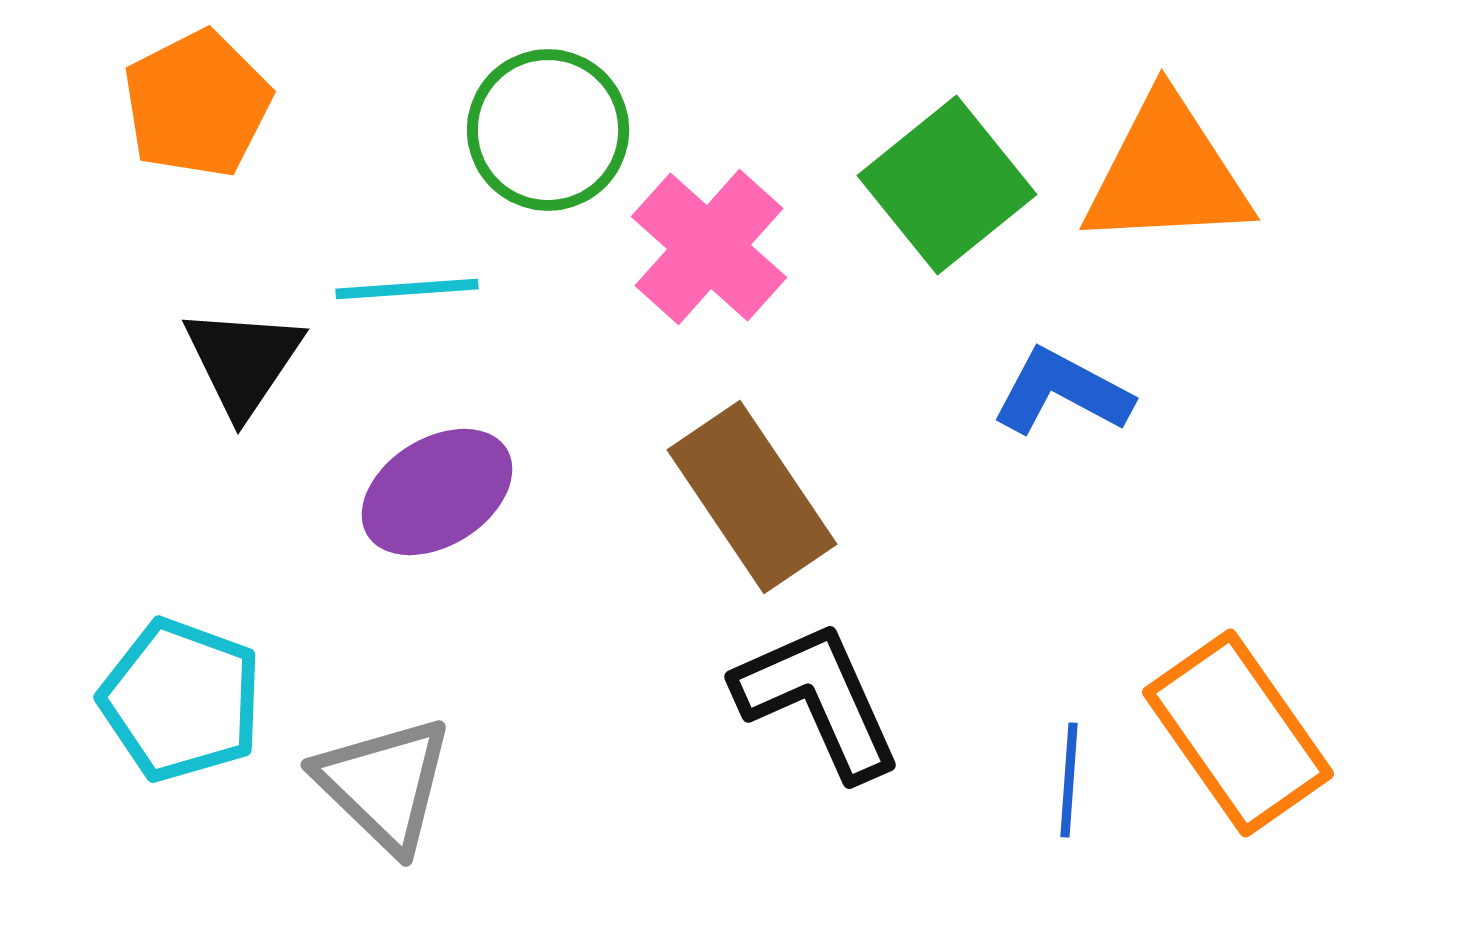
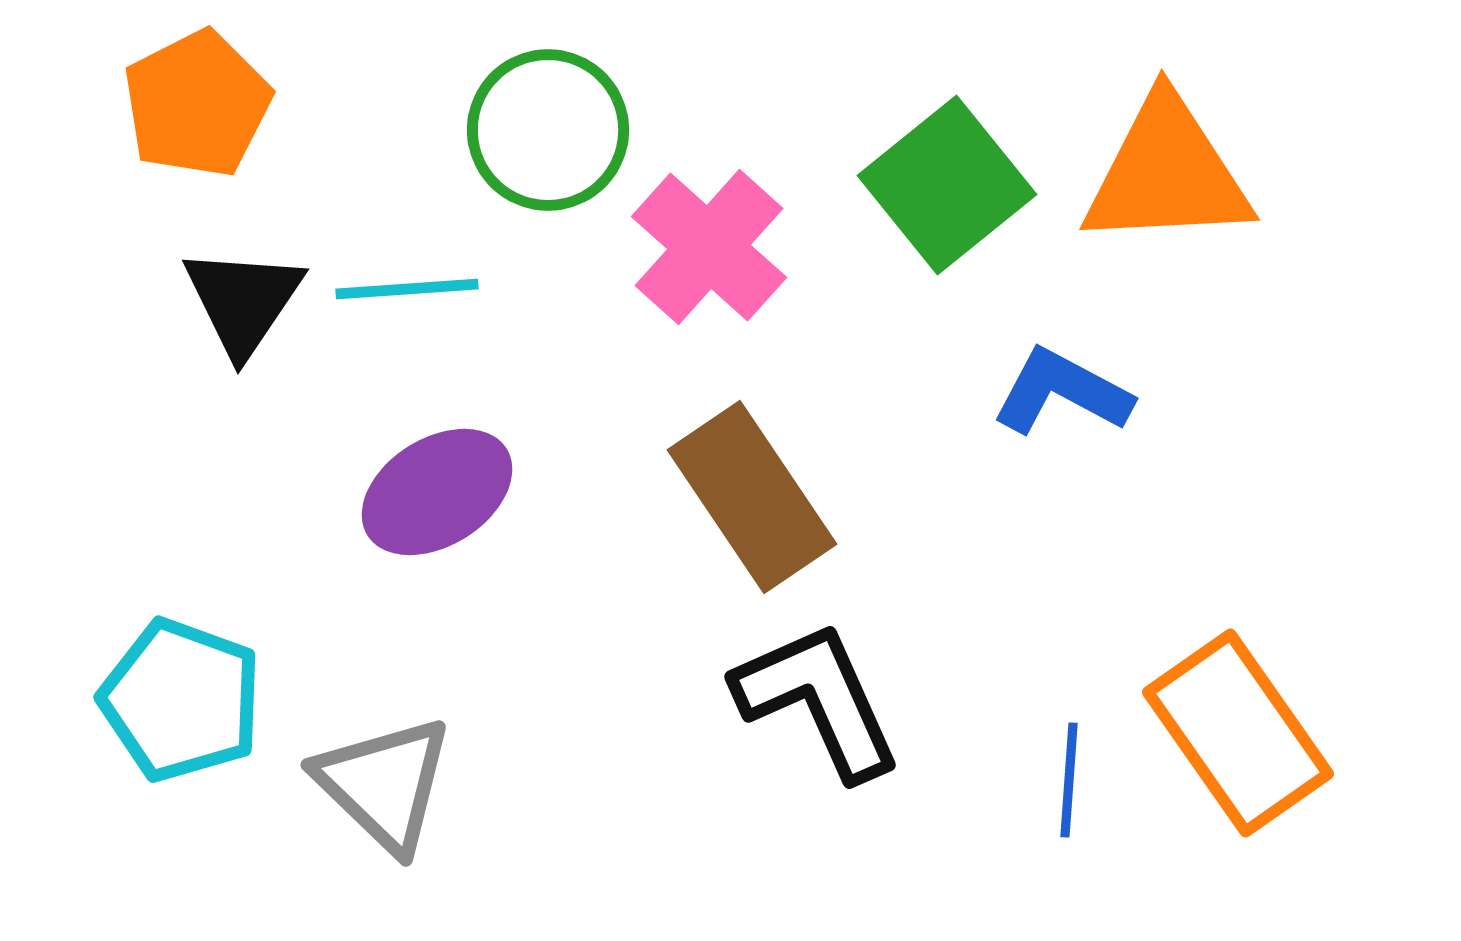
black triangle: moved 60 px up
